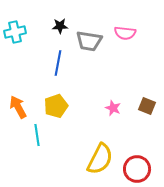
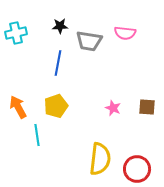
cyan cross: moved 1 px right, 1 px down
brown square: moved 1 px down; rotated 18 degrees counterclockwise
yellow semicircle: rotated 20 degrees counterclockwise
